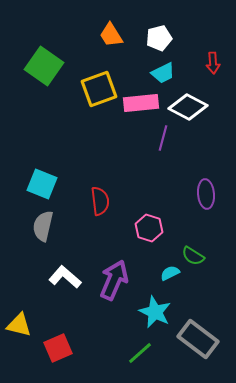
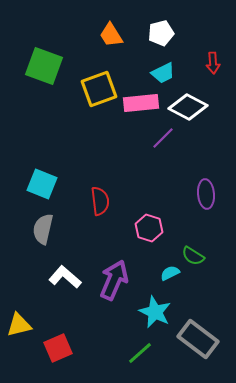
white pentagon: moved 2 px right, 5 px up
green square: rotated 15 degrees counterclockwise
purple line: rotated 30 degrees clockwise
gray semicircle: moved 3 px down
yellow triangle: rotated 28 degrees counterclockwise
